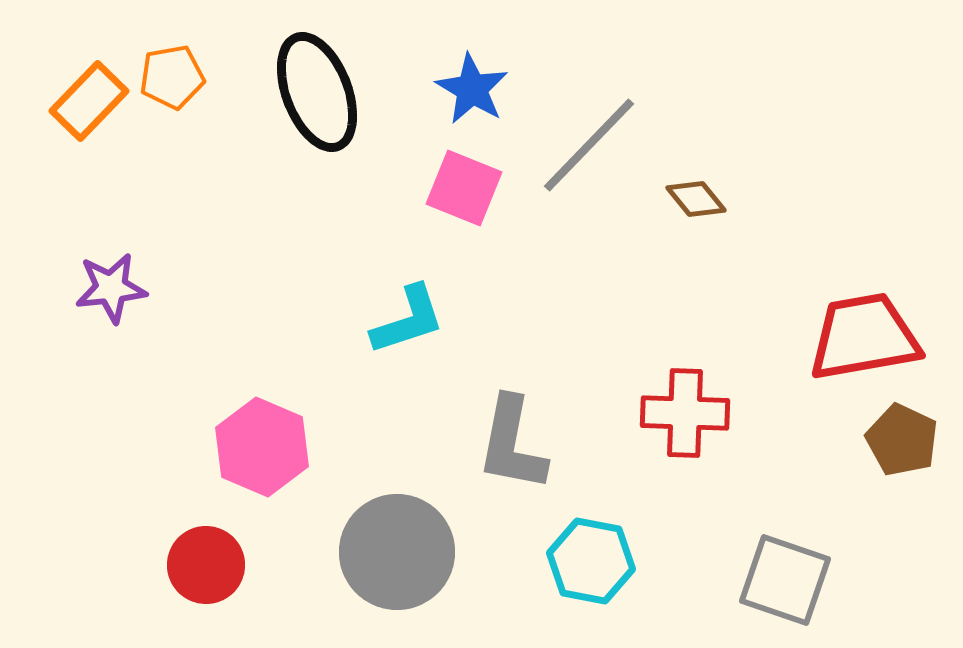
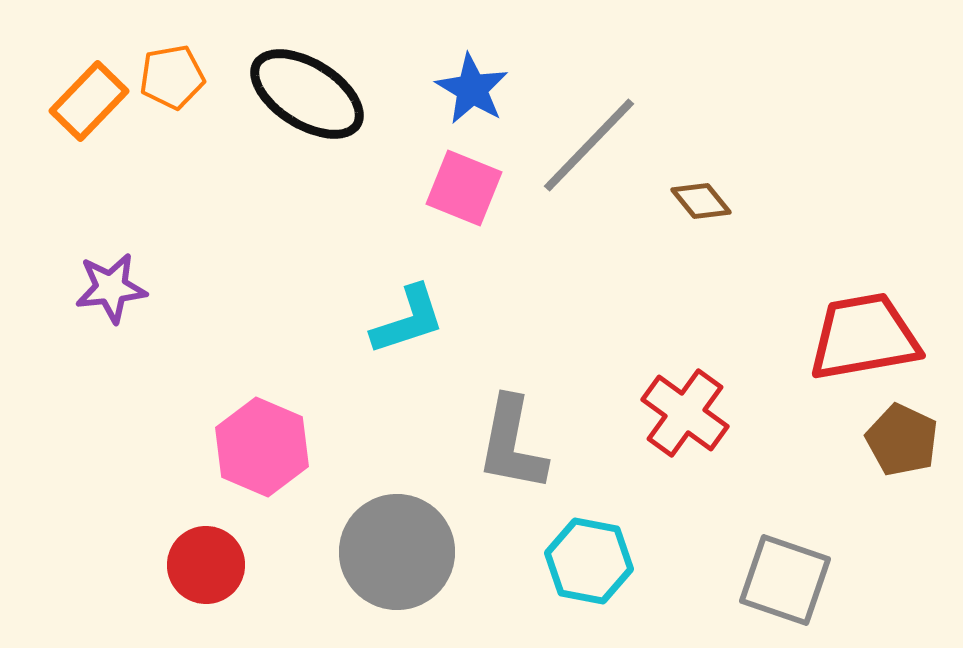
black ellipse: moved 10 px left, 2 px down; rotated 37 degrees counterclockwise
brown diamond: moved 5 px right, 2 px down
red cross: rotated 34 degrees clockwise
cyan hexagon: moved 2 px left
